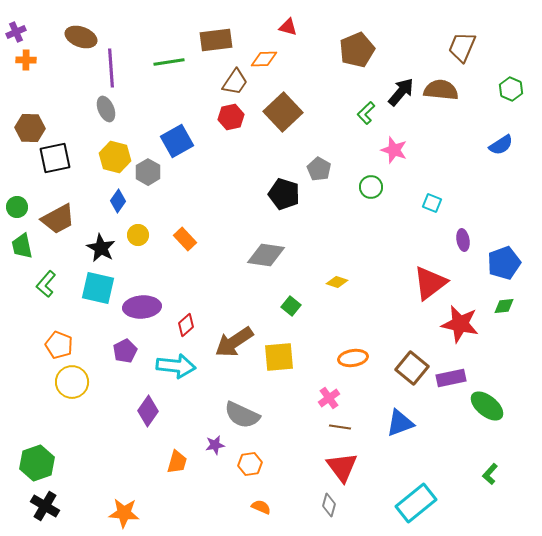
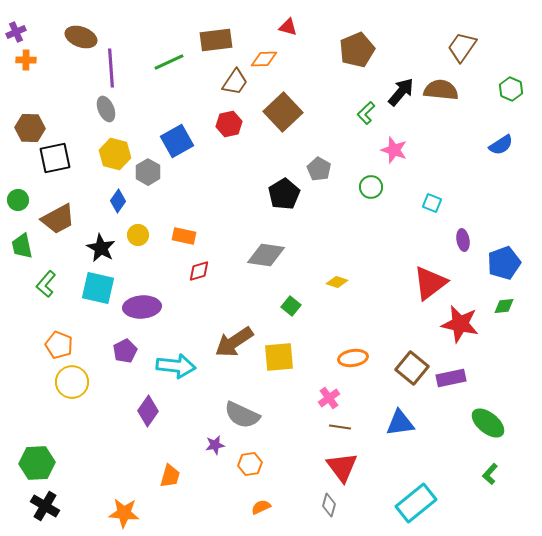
brown trapezoid at (462, 47): rotated 12 degrees clockwise
green line at (169, 62): rotated 16 degrees counterclockwise
red hexagon at (231, 117): moved 2 px left, 7 px down
yellow hexagon at (115, 157): moved 3 px up
black pentagon at (284, 194): rotated 24 degrees clockwise
green circle at (17, 207): moved 1 px right, 7 px up
orange rectangle at (185, 239): moved 1 px left, 3 px up; rotated 35 degrees counterclockwise
red diamond at (186, 325): moved 13 px right, 54 px up; rotated 25 degrees clockwise
green ellipse at (487, 406): moved 1 px right, 17 px down
blue triangle at (400, 423): rotated 12 degrees clockwise
orange trapezoid at (177, 462): moved 7 px left, 14 px down
green hexagon at (37, 463): rotated 16 degrees clockwise
orange semicircle at (261, 507): rotated 48 degrees counterclockwise
